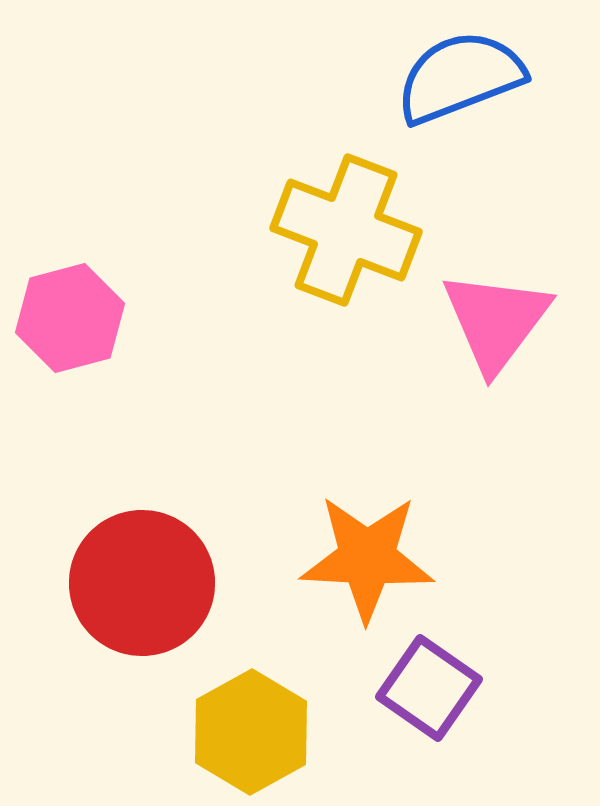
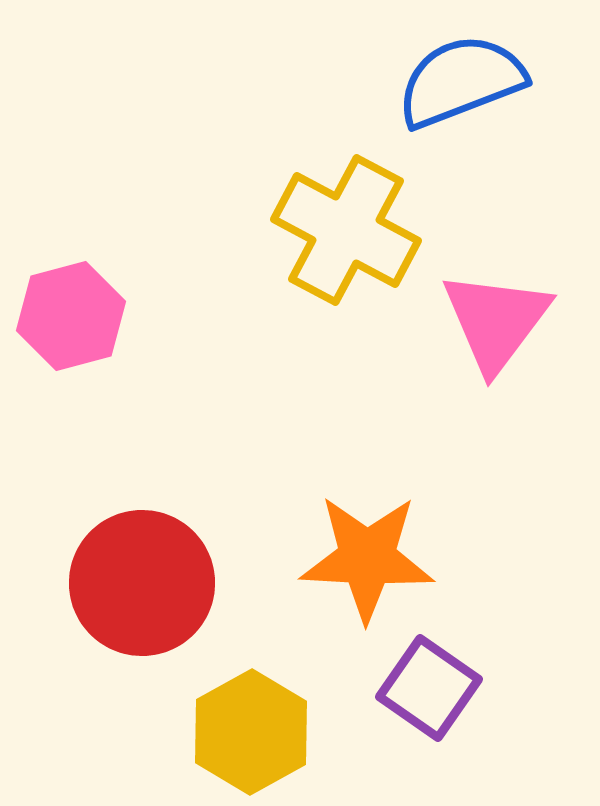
blue semicircle: moved 1 px right, 4 px down
yellow cross: rotated 7 degrees clockwise
pink hexagon: moved 1 px right, 2 px up
